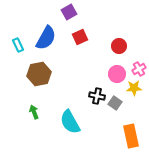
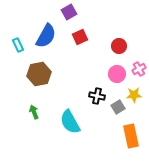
blue semicircle: moved 2 px up
yellow star: moved 7 px down
gray square: moved 3 px right, 4 px down; rotated 24 degrees clockwise
